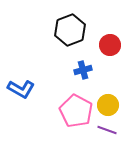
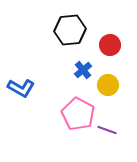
black hexagon: rotated 16 degrees clockwise
blue cross: rotated 24 degrees counterclockwise
blue L-shape: moved 1 px up
yellow circle: moved 20 px up
pink pentagon: moved 2 px right, 3 px down
